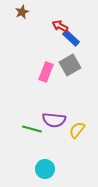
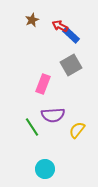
brown star: moved 10 px right, 8 px down
blue rectangle: moved 3 px up
gray square: moved 1 px right
pink rectangle: moved 3 px left, 12 px down
purple semicircle: moved 1 px left, 5 px up; rotated 10 degrees counterclockwise
green line: moved 2 px up; rotated 42 degrees clockwise
